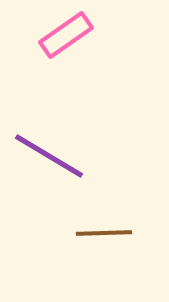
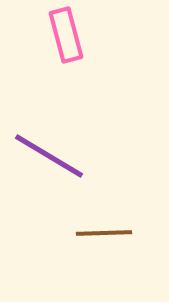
pink rectangle: rotated 70 degrees counterclockwise
